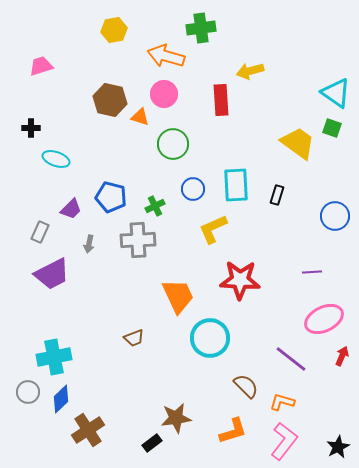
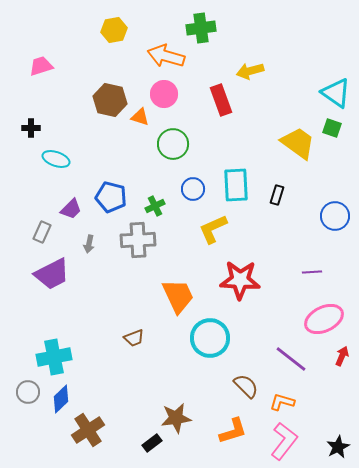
red rectangle at (221, 100): rotated 16 degrees counterclockwise
gray rectangle at (40, 232): moved 2 px right
